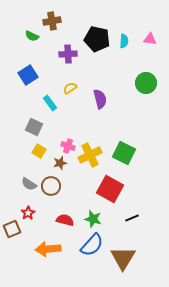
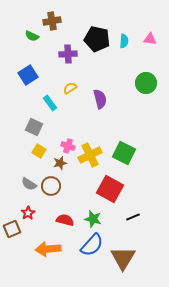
black line: moved 1 px right, 1 px up
